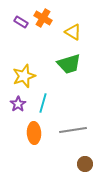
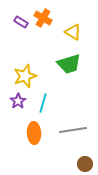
yellow star: moved 1 px right
purple star: moved 3 px up
